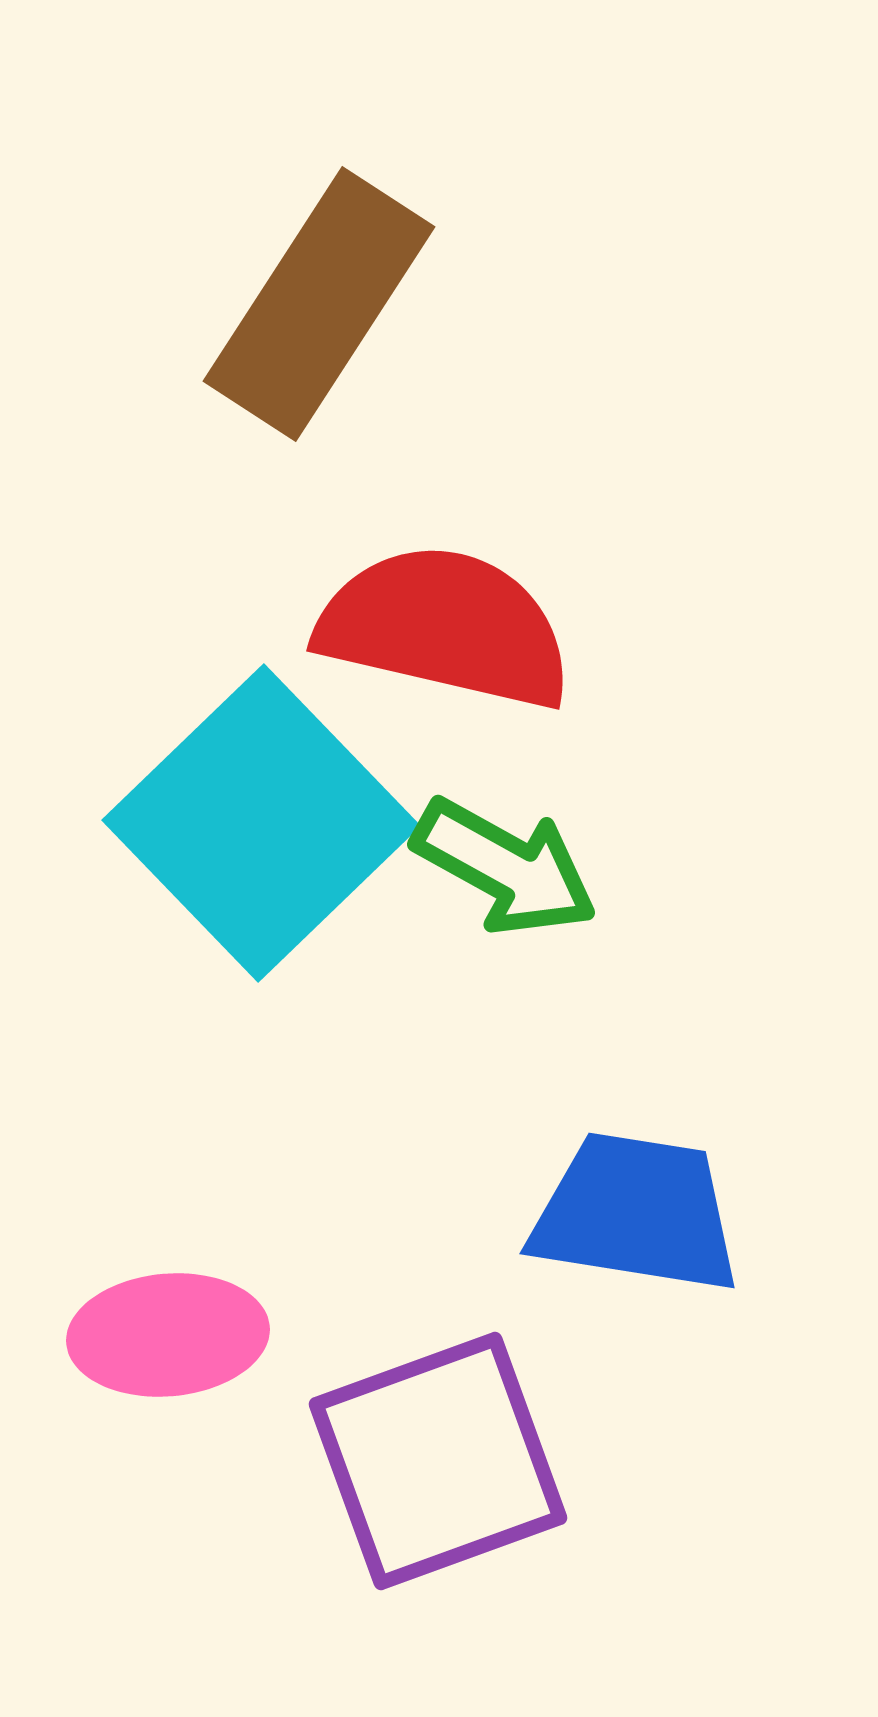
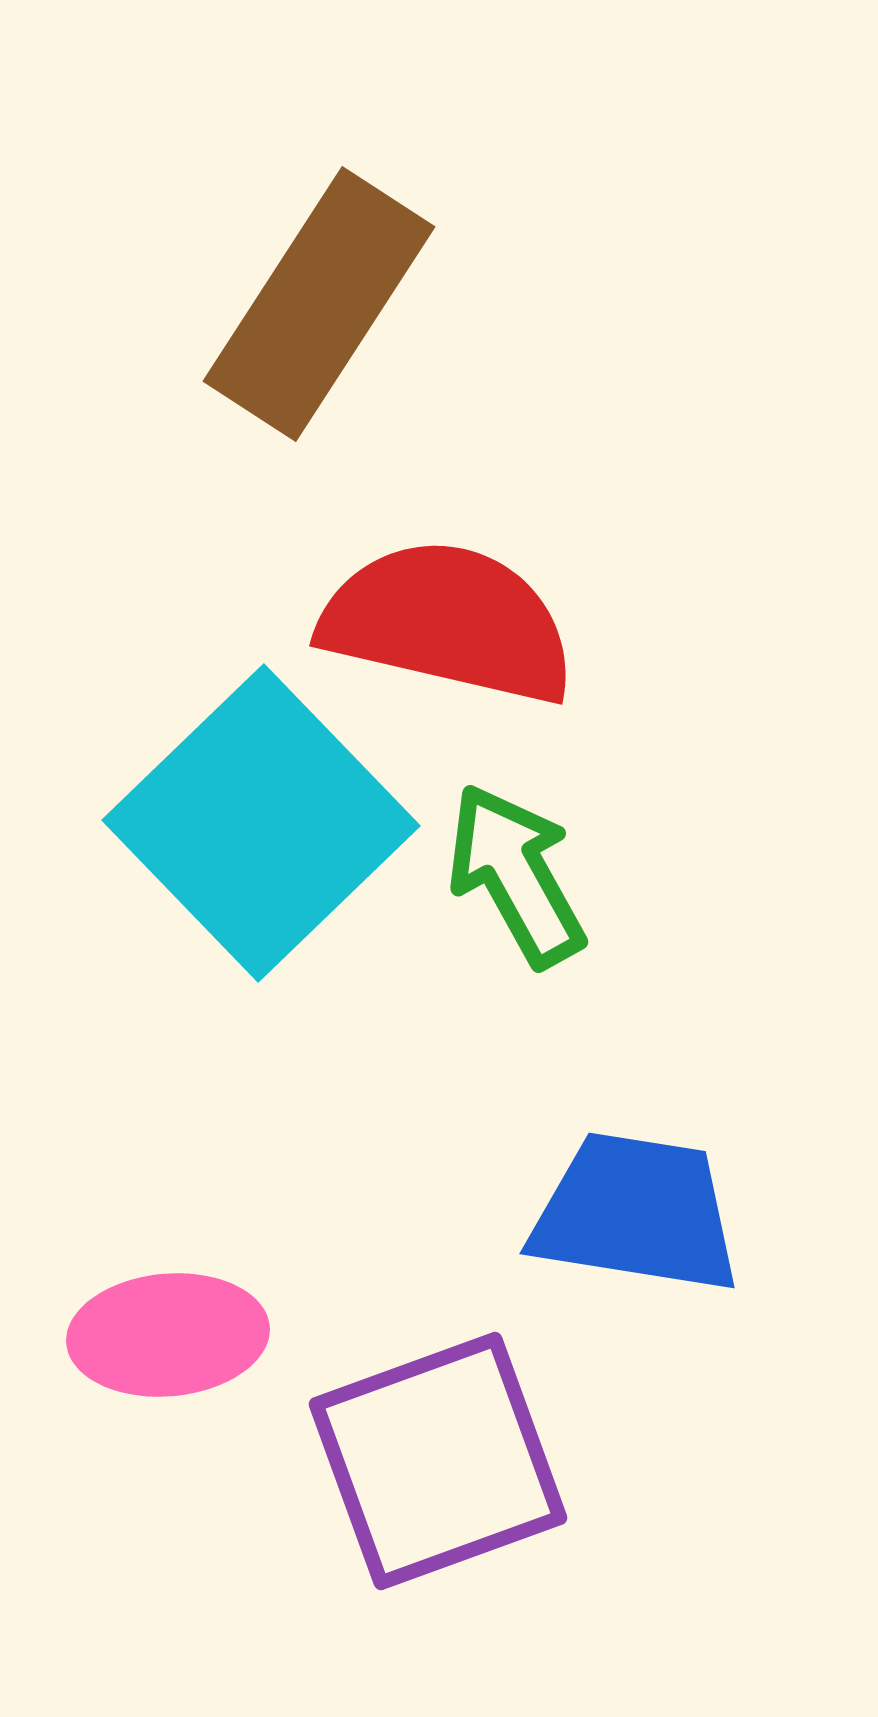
red semicircle: moved 3 px right, 5 px up
green arrow: moved 11 px right, 8 px down; rotated 148 degrees counterclockwise
